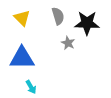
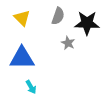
gray semicircle: rotated 36 degrees clockwise
